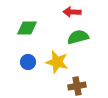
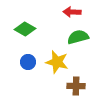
green diamond: moved 2 px left, 1 px down; rotated 30 degrees clockwise
brown cross: moved 1 px left; rotated 12 degrees clockwise
